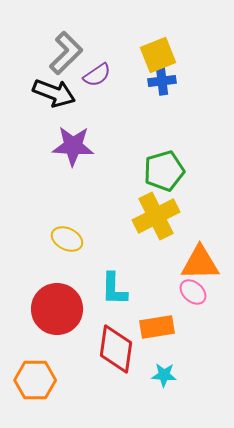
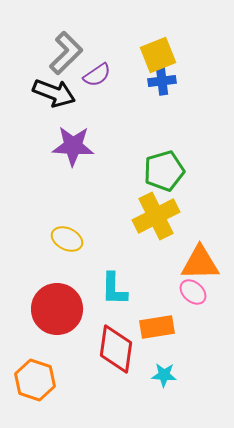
orange hexagon: rotated 18 degrees clockwise
